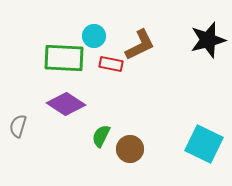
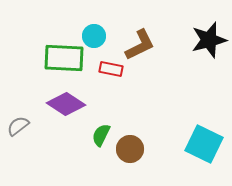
black star: moved 1 px right
red rectangle: moved 5 px down
gray semicircle: rotated 35 degrees clockwise
green semicircle: moved 1 px up
